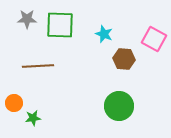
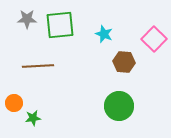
green square: rotated 8 degrees counterclockwise
pink square: rotated 15 degrees clockwise
brown hexagon: moved 3 px down
